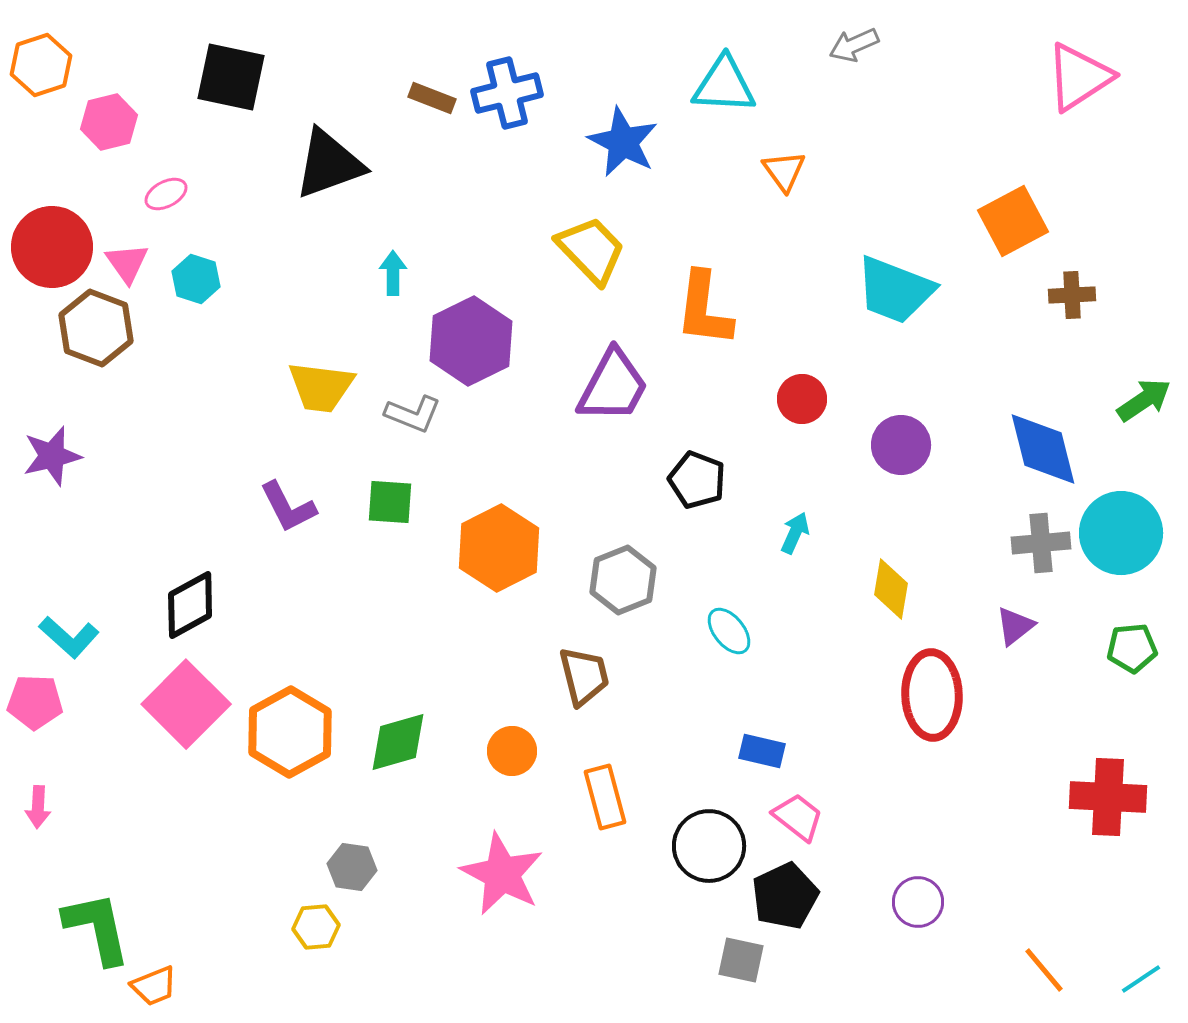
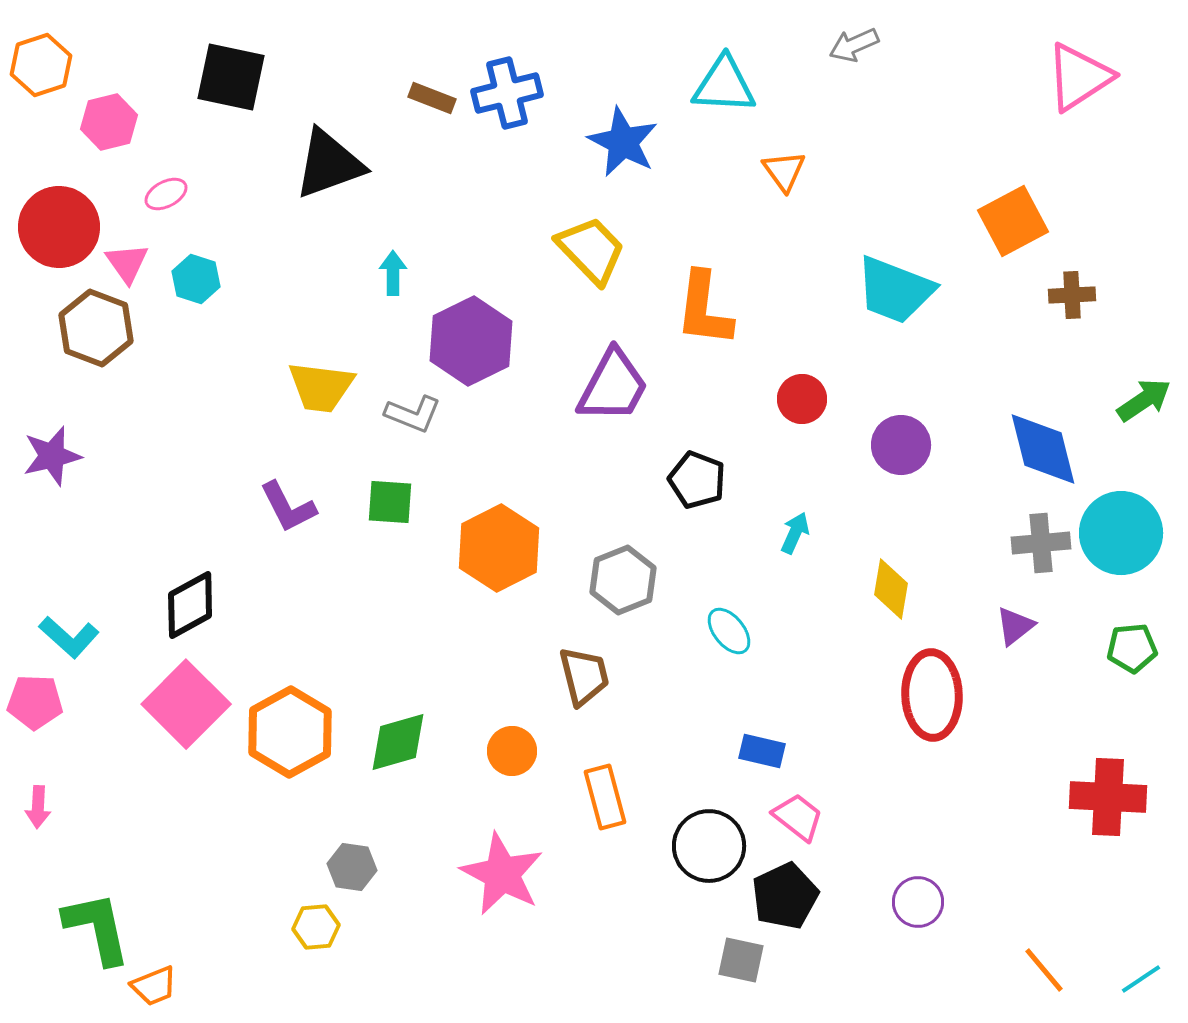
red circle at (52, 247): moved 7 px right, 20 px up
